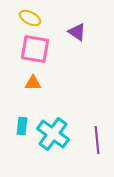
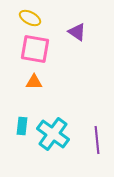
orange triangle: moved 1 px right, 1 px up
